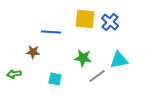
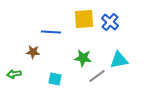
yellow square: moved 1 px left; rotated 10 degrees counterclockwise
